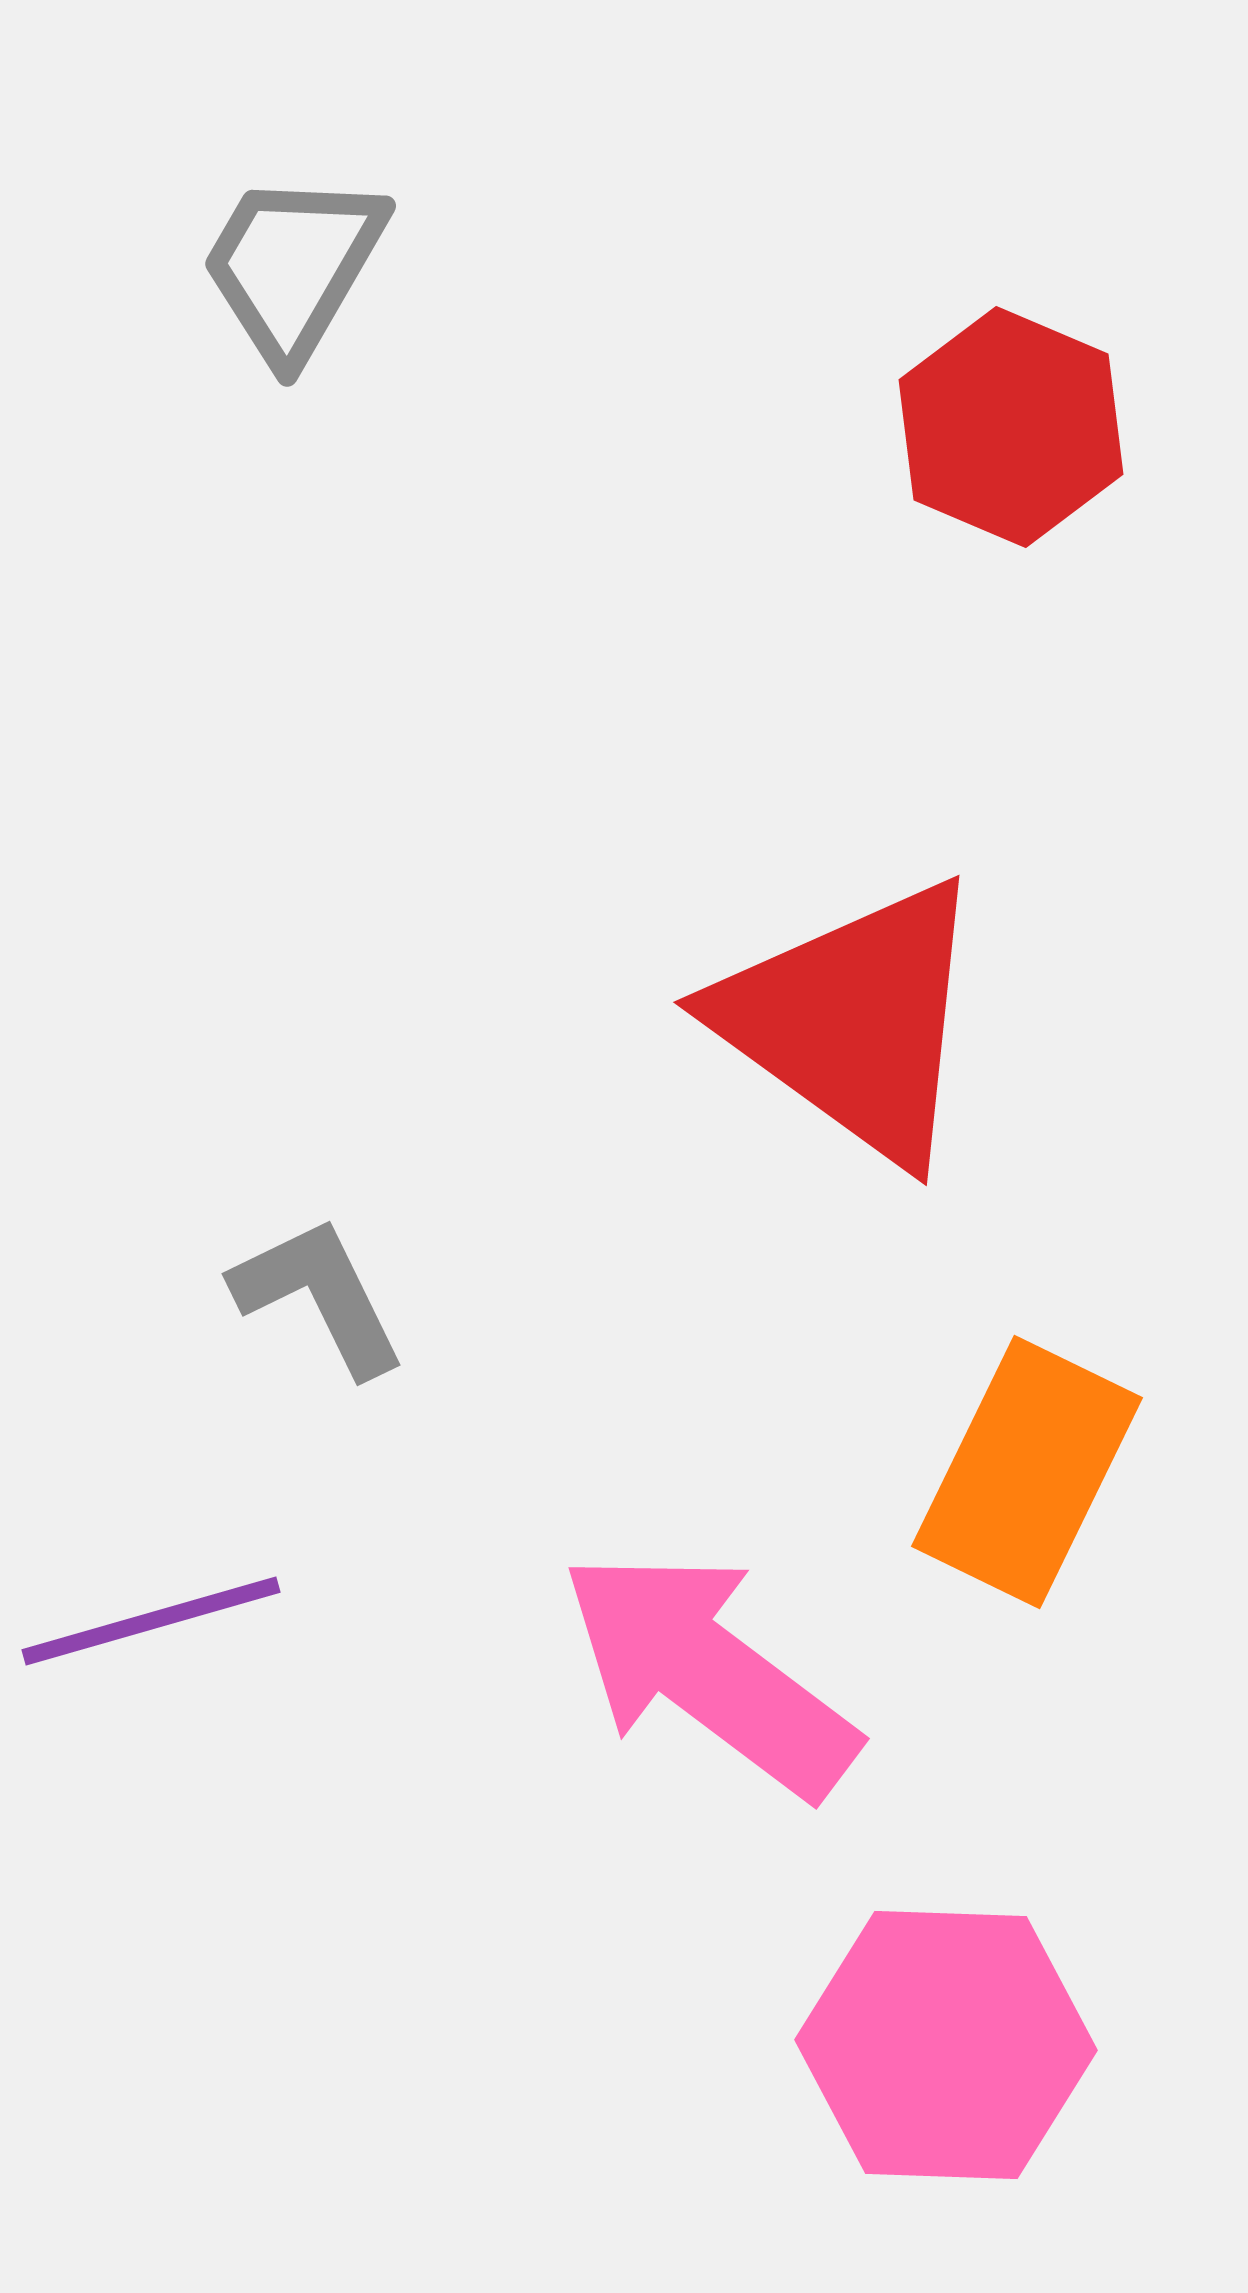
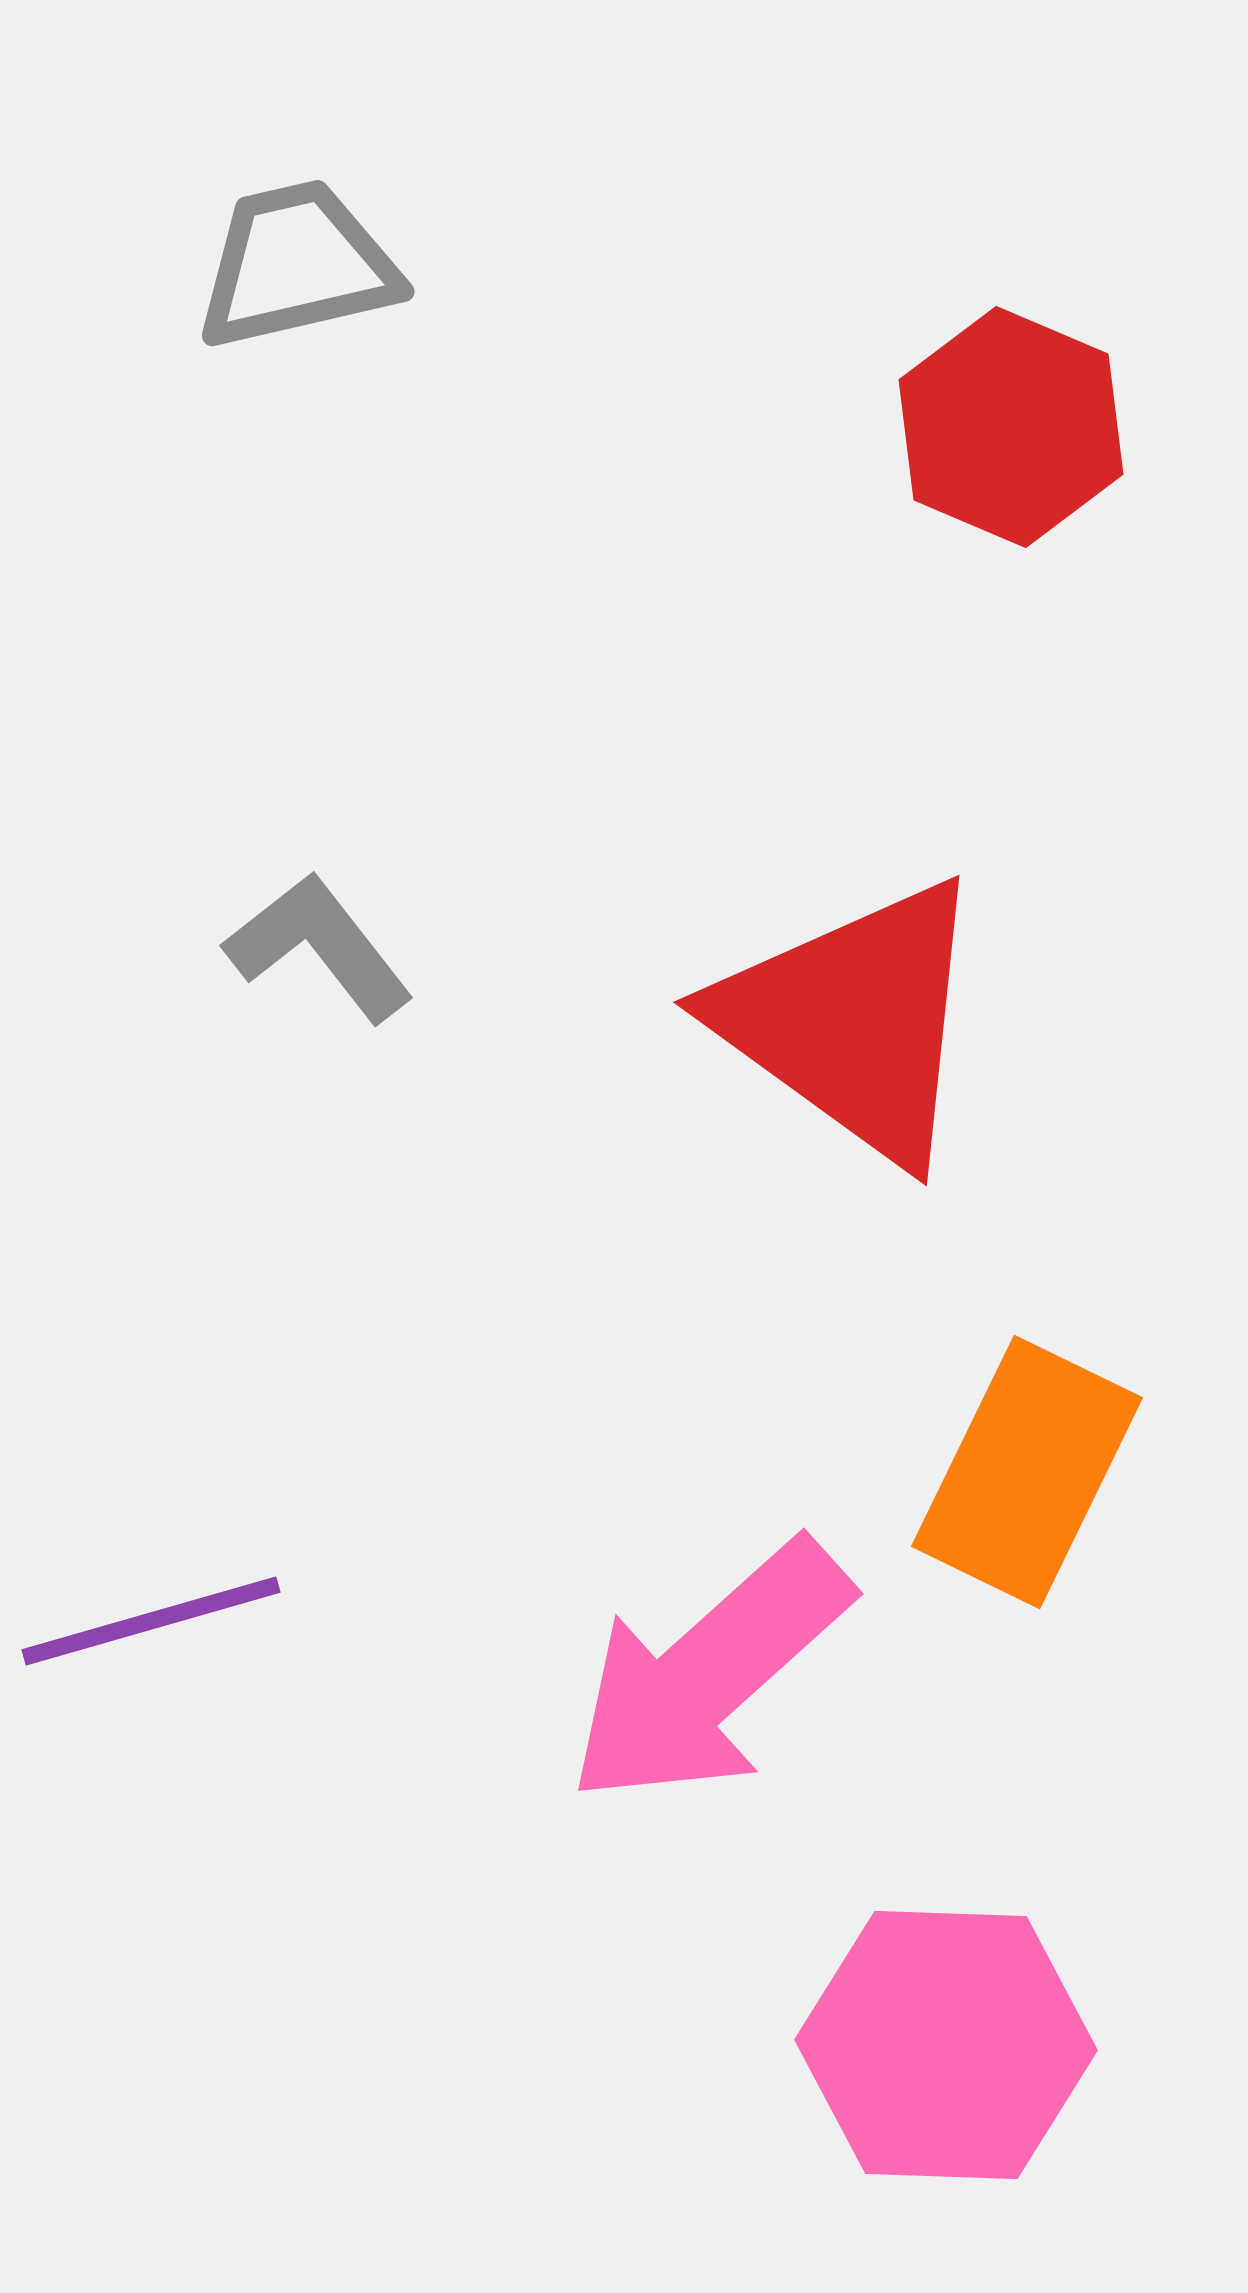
gray trapezoid: moved 4 px right, 1 px up; rotated 47 degrees clockwise
gray L-shape: moved 349 px up; rotated 12 degrees counterclockwise
pink arrow: rotated 79 degrees counterclockwise
